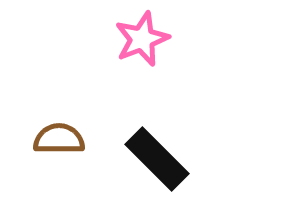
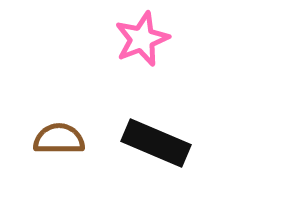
black rectangle: moved 1 px left, 16 px up; rotated 22 degrees counterclockwise
